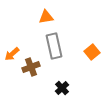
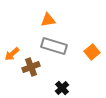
orange triangle: moved 2 px right, 3 px down
gray rectangle: rotated 60 degrees counterclockwise
